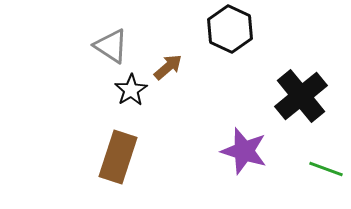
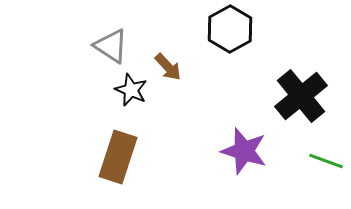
black hexagon: rotated 6 degrees clockwise
brown arrow: rotated 88 degrees clockwise
black star: rotated 16 degrees counterclockwise
green line: moved 8 px up
